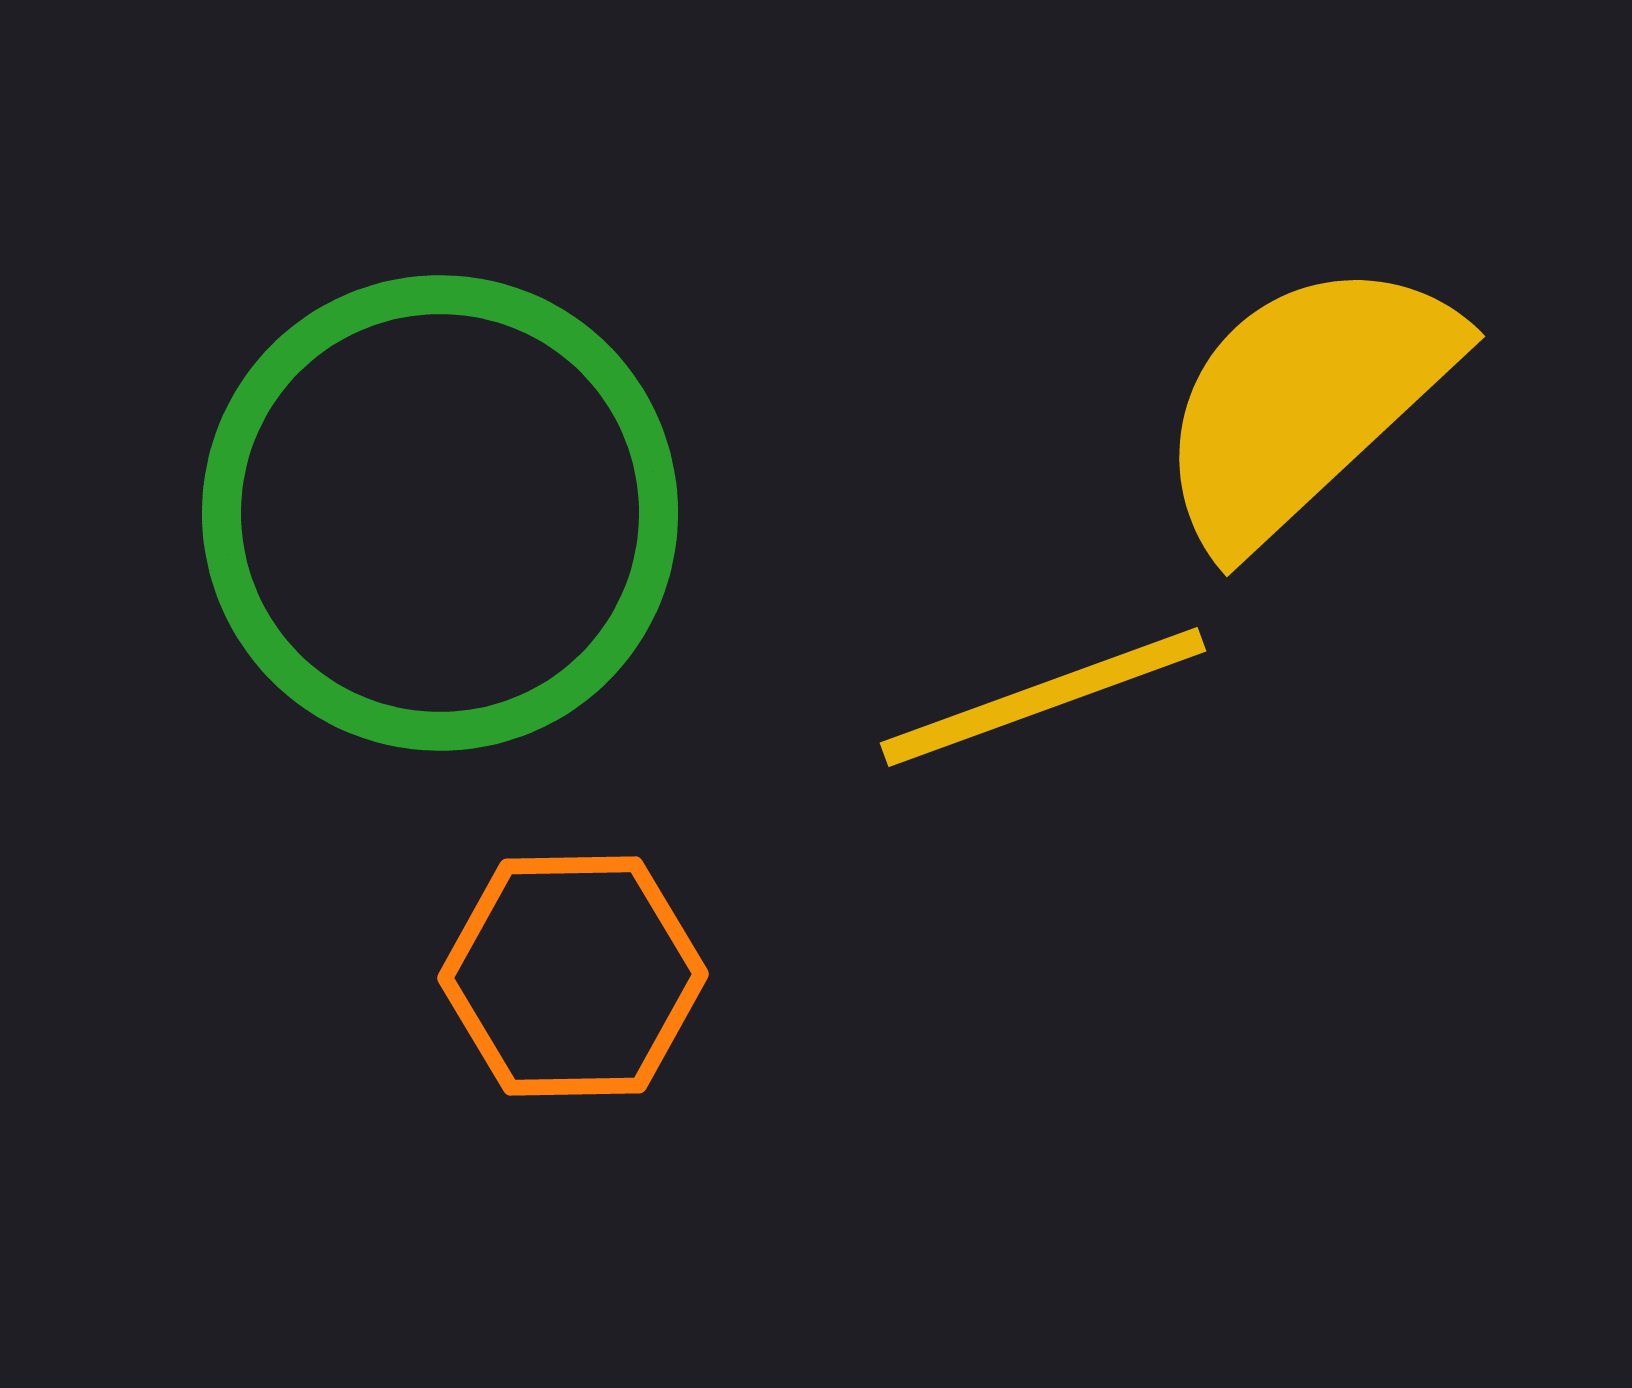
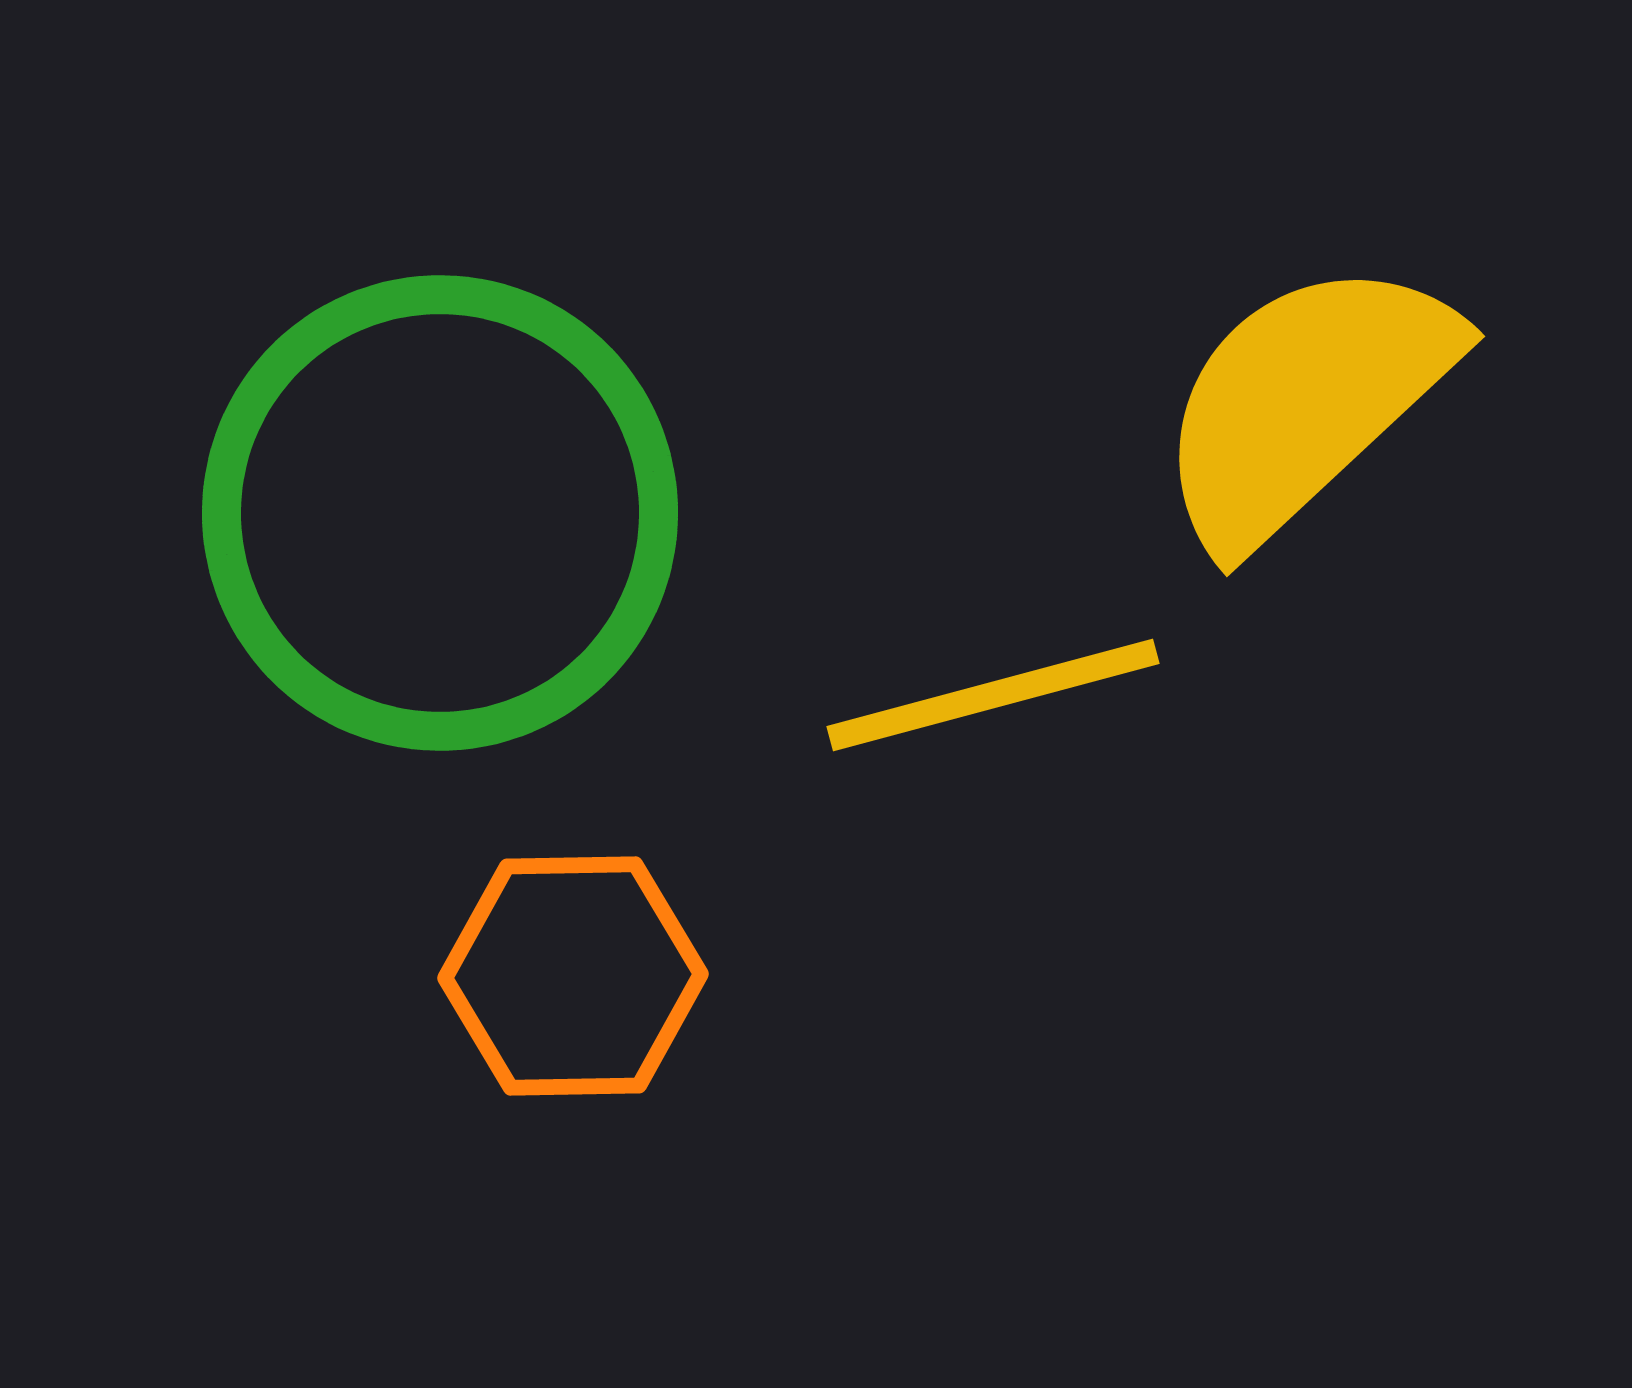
yellow line: moved 50 px left, 2 px up; rotated 5 degrees clockwise
